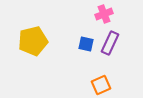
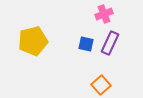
orange square: rotated 18 degrees counterclockwise
